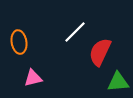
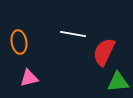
white line: moved 2 px left, 2 px down; rotated 55 degrees clockwise
red semicircle: moved 4 px right
pink triangle: moved 4 px left
